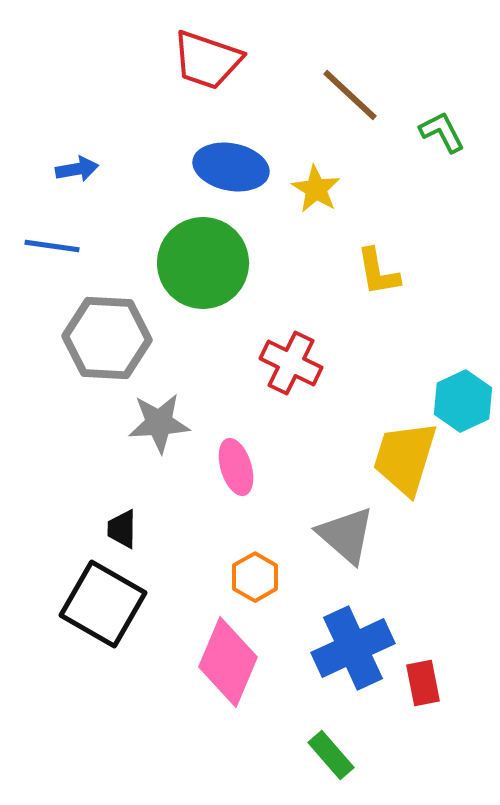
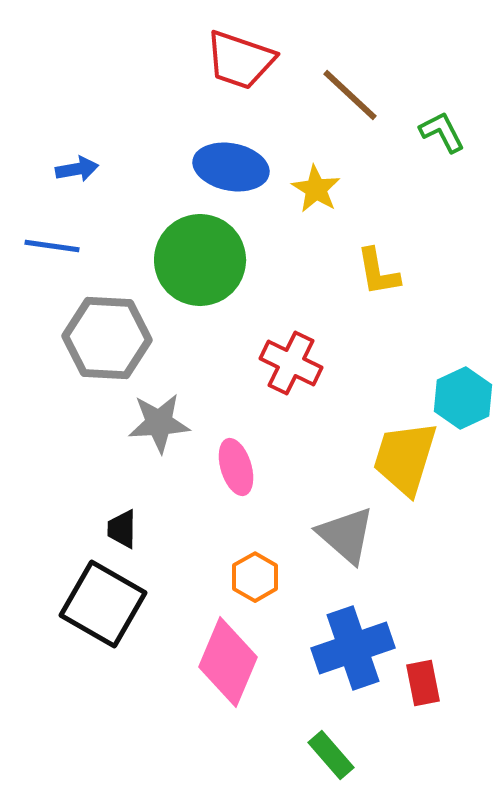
red trapezoid: moved 33 px right
green circle: moved 3 px left, 3 px up
cyan hexagon: moved 3 px up
blue cross: rotated 6 degrees clockwise
